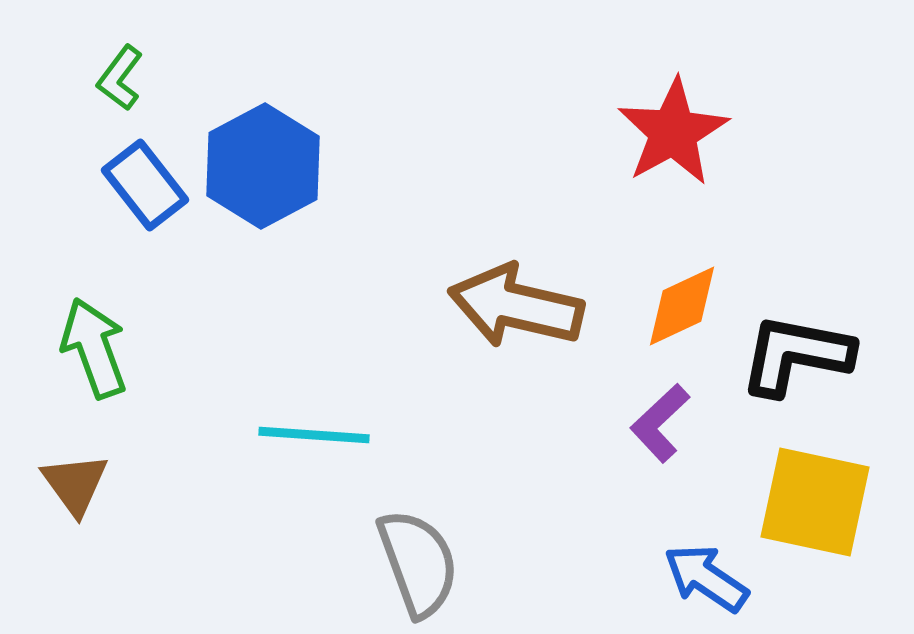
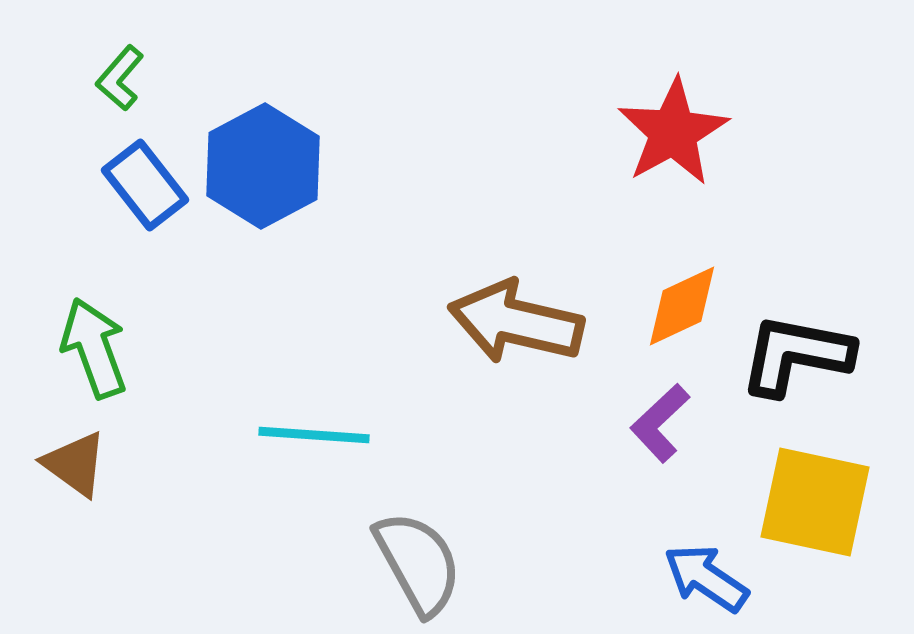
green L-shape: rotated 4 degrees clockwise
brown arrow: moved 16 px down
brown triangle: moved 20 px up; rotated 18 degrees counterclockwise
gray semicircle: rotated 9 degrees counterclockwise
